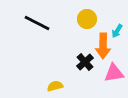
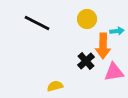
cyan arrow: rotated 128 degrees counterclockwise
black cross: moved 1 px right, 1 px up
pink triangle: moved 1 px up
